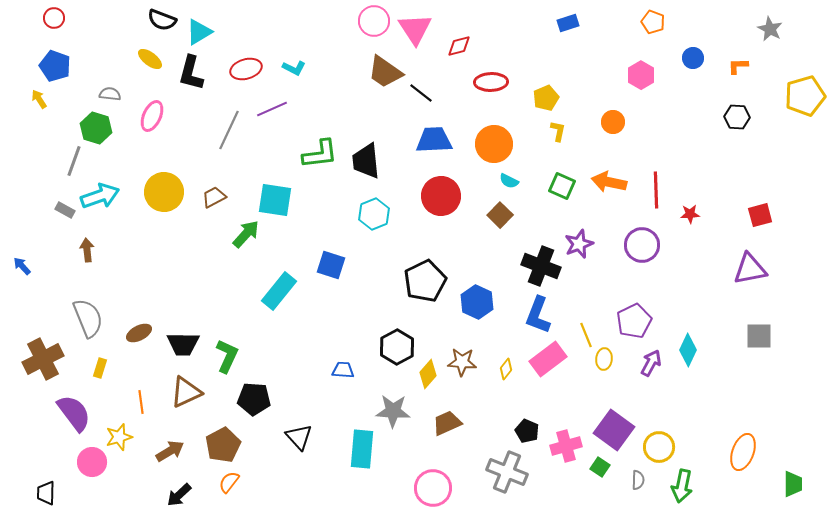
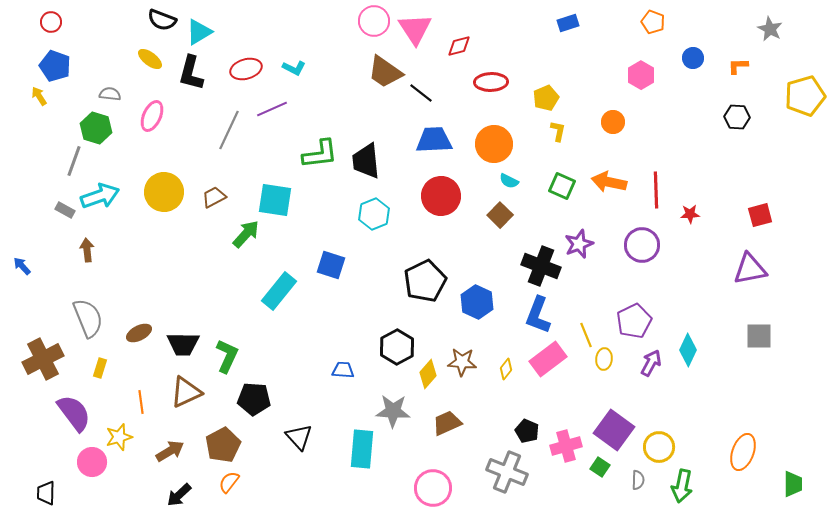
red circle at (54, 18): moved 3 px left, 4 px down
yellow arrow at (39, 99): moved 3 px up
